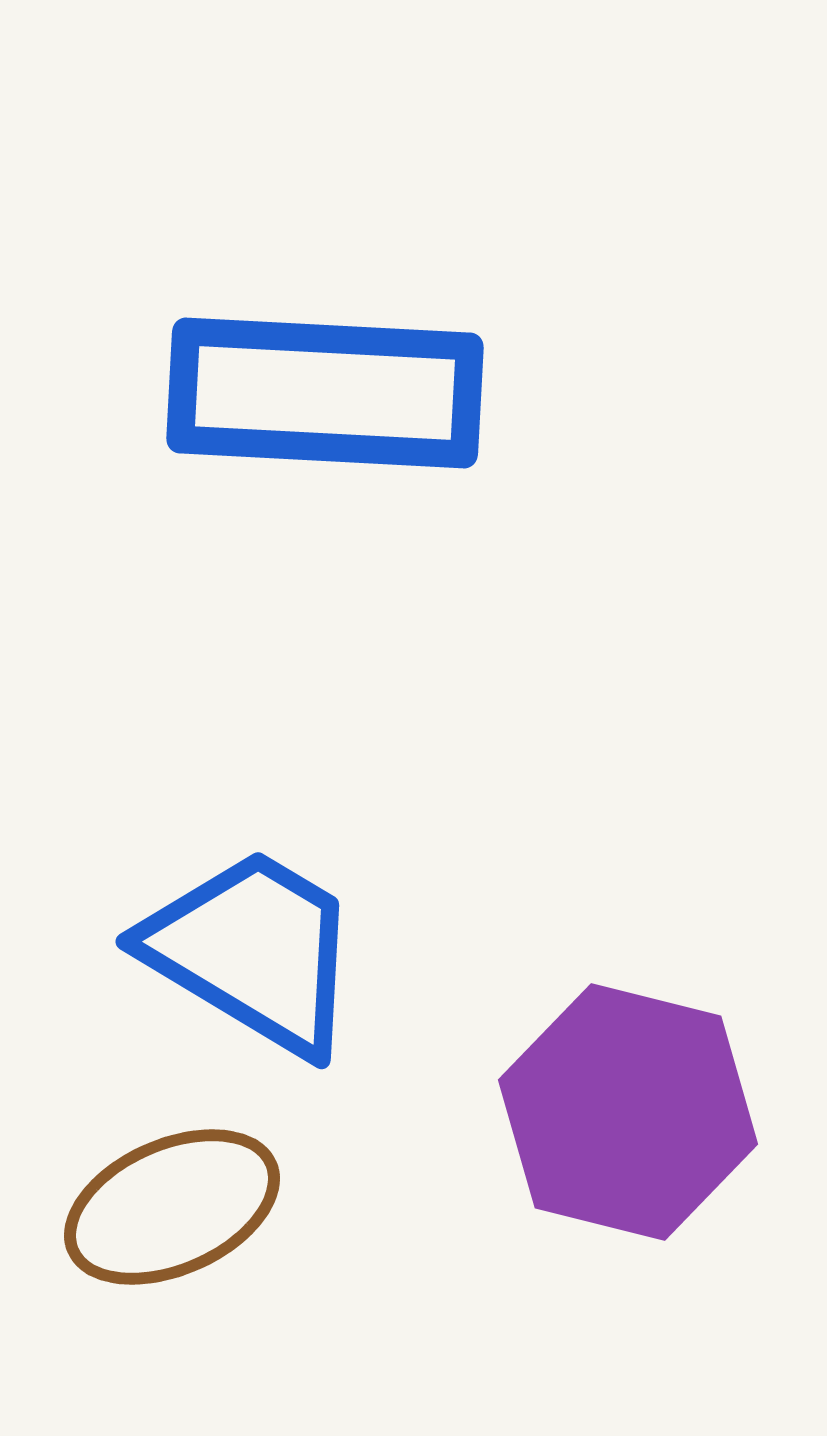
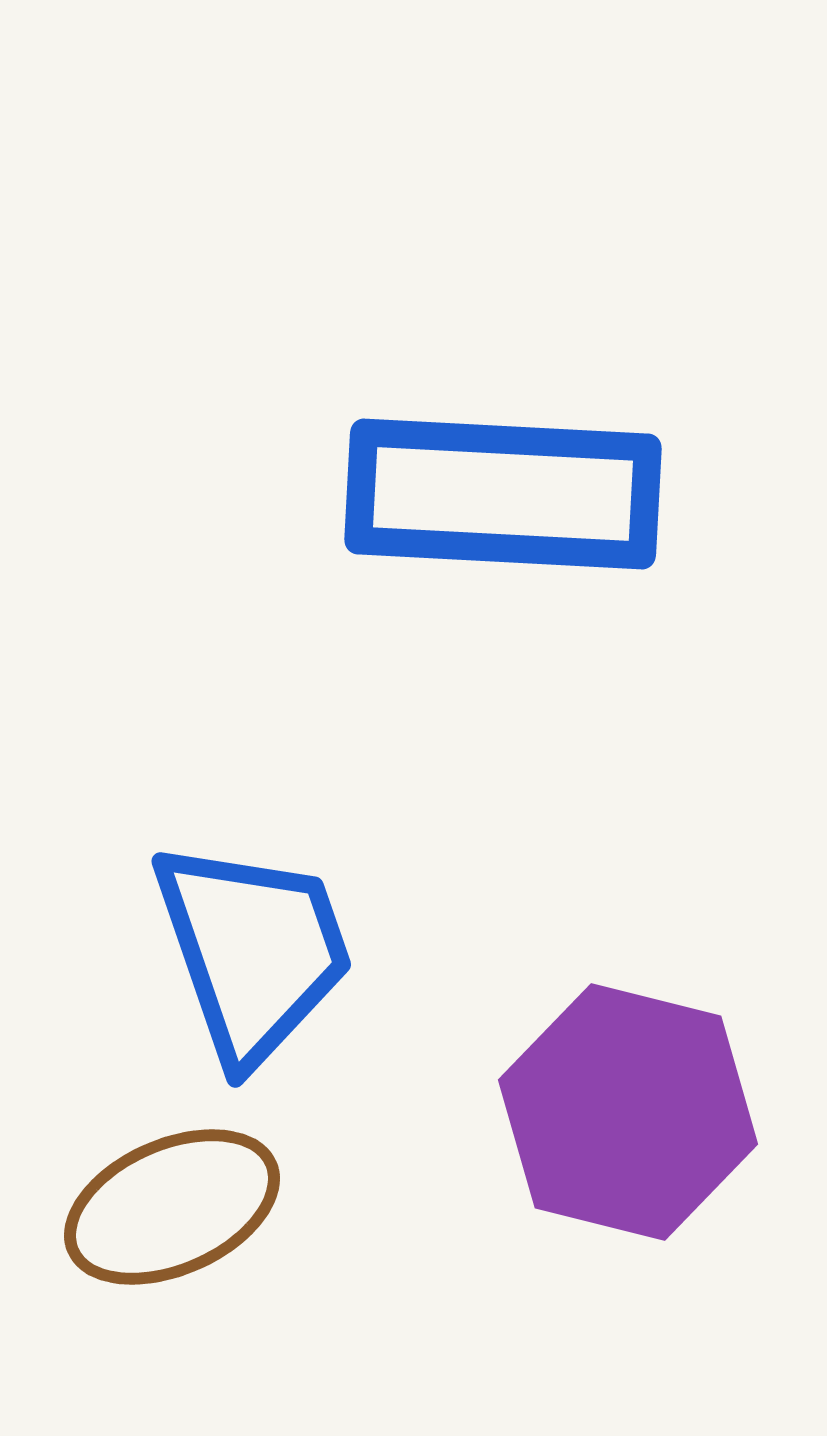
blue rectangle: moved 178 px right, 101 px down
blue trapezoid: rotated 40 degrees clockwise
